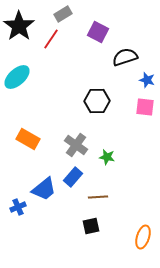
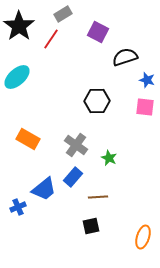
green star: moved 2 px right, 1 px down; rotated 14 degrees clockwise
